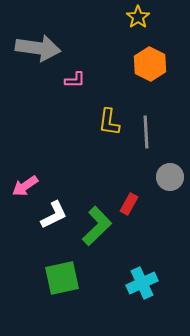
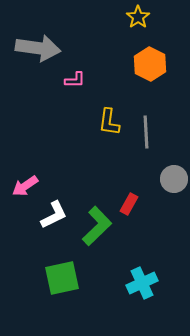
gray circle: moved 4 px right, 2 px down
